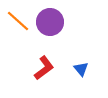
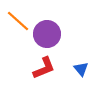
purple circle: moved 3 px left, 12 px down
red L-shape: rotated 15 degrees clockwise
